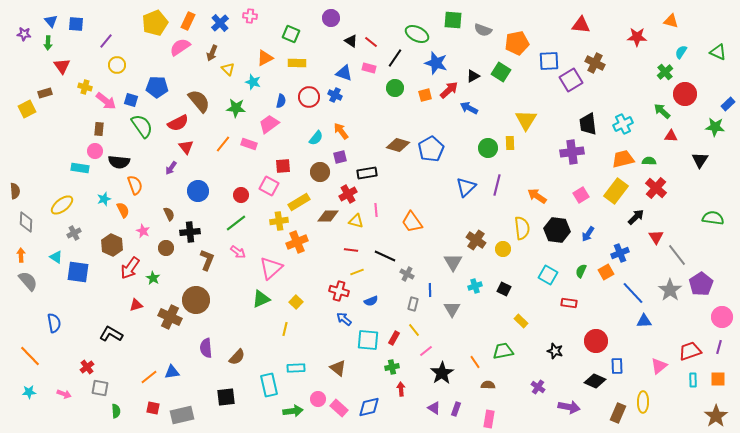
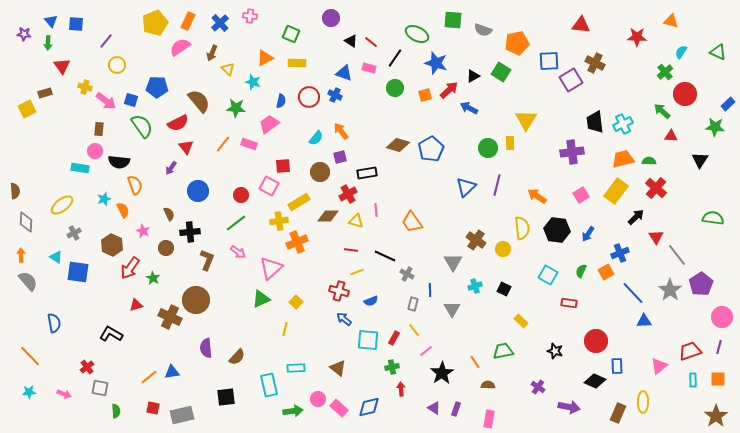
black trapezoid at (588, 124): moved 7 px right, 2 px up
